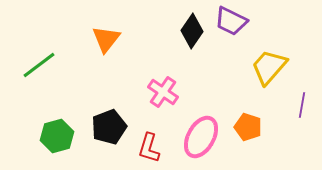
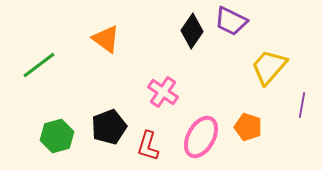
orange triangle: rotated 32 degrees counterclockwise
red L-shape: moved 1 px left, 2 px up
